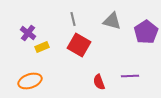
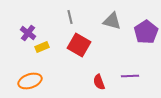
gray line: moved 3 px left, 2 px up
